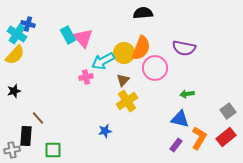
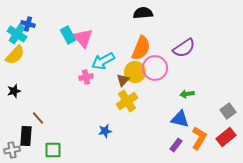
purple semicircle: rotated 45 degrees counterclockwise
yellow circle: moved 11 px right, 19 px down
